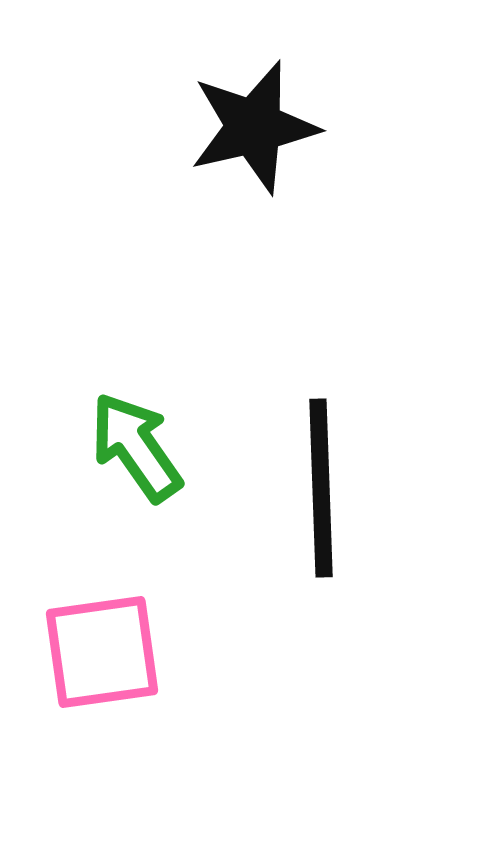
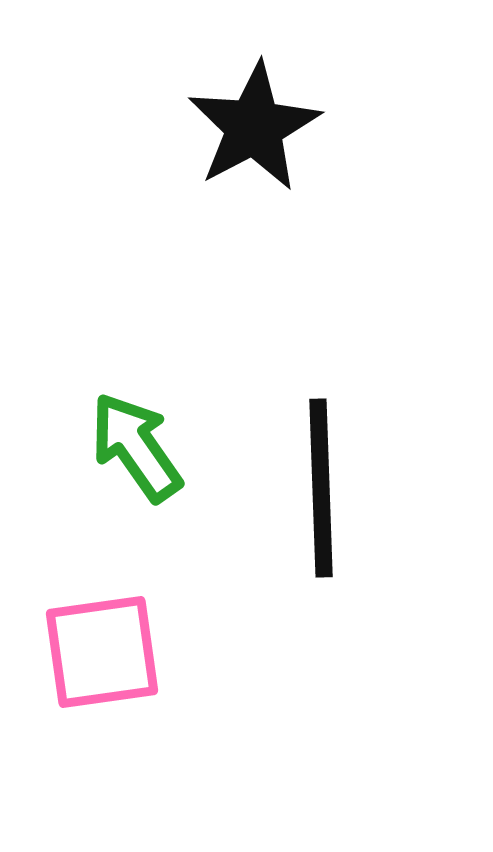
black star: rotated 15 degrees counterclockwise
